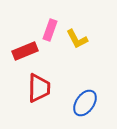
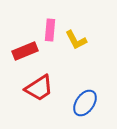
pink rectangle: rotated 15 degrees counterclockwise
yellow L-shape: moved 1 px left, 1 px down
red trapezoid: rotated 56 degrees clockwise
